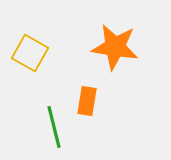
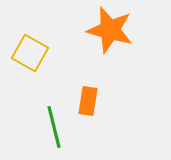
orange star: moved 5 px left, 17 px up; rotated 6 degrees clockwise
orange rectangle: moved 1 px right
